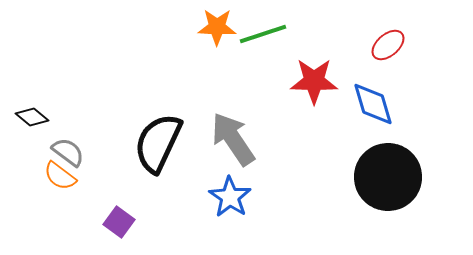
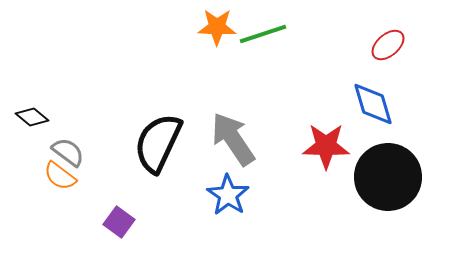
red star: moved 12 px right, 65 px down
blue star: moved 2 px left, 2 px up
